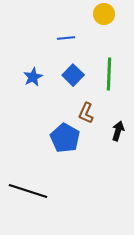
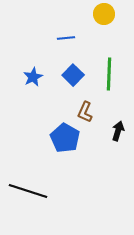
brown L-shape: moved 1 px left, 1 px up
